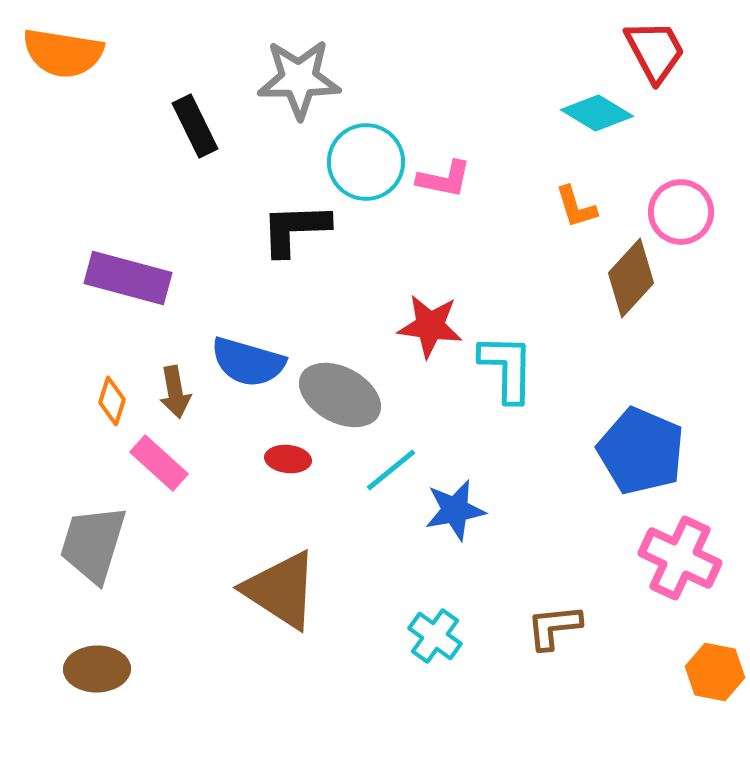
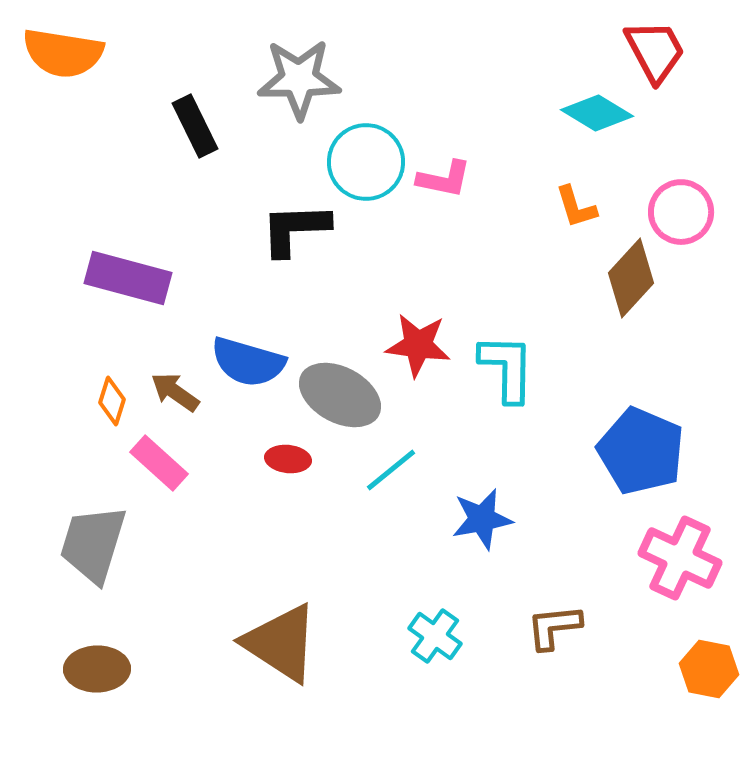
red star: moved 12 px left, 19 px down
brown arrow: rotated 135 degrees clockwise
blue star: moved 27 px right, 9 px down
brown triangle: moved 53 px down
orange hexagon: moved 6 px left, 3 px up
